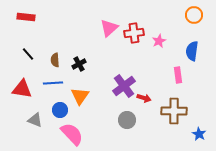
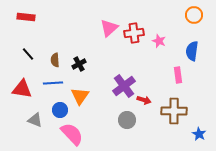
pink star: rotated 24 degrees counterclockwise
red arrow: moved 2 px down
